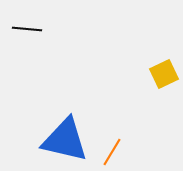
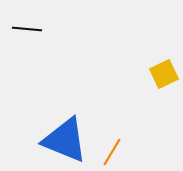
blue triangle: rotated 9 degrees clockwise
